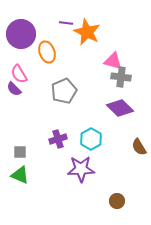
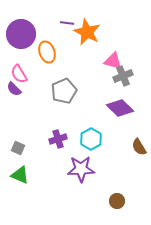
purple line: moved 1 px right
gray cross: moved 2 px right, 1 px up; rotated 30 degrees counterclockwise
gray square: moved 2 px left, 4 px up; rotated 24 degrees clockwise
